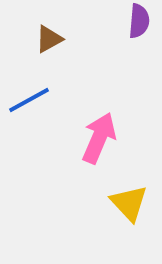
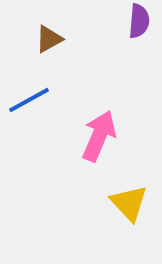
pink arrow: moved 2 px up
